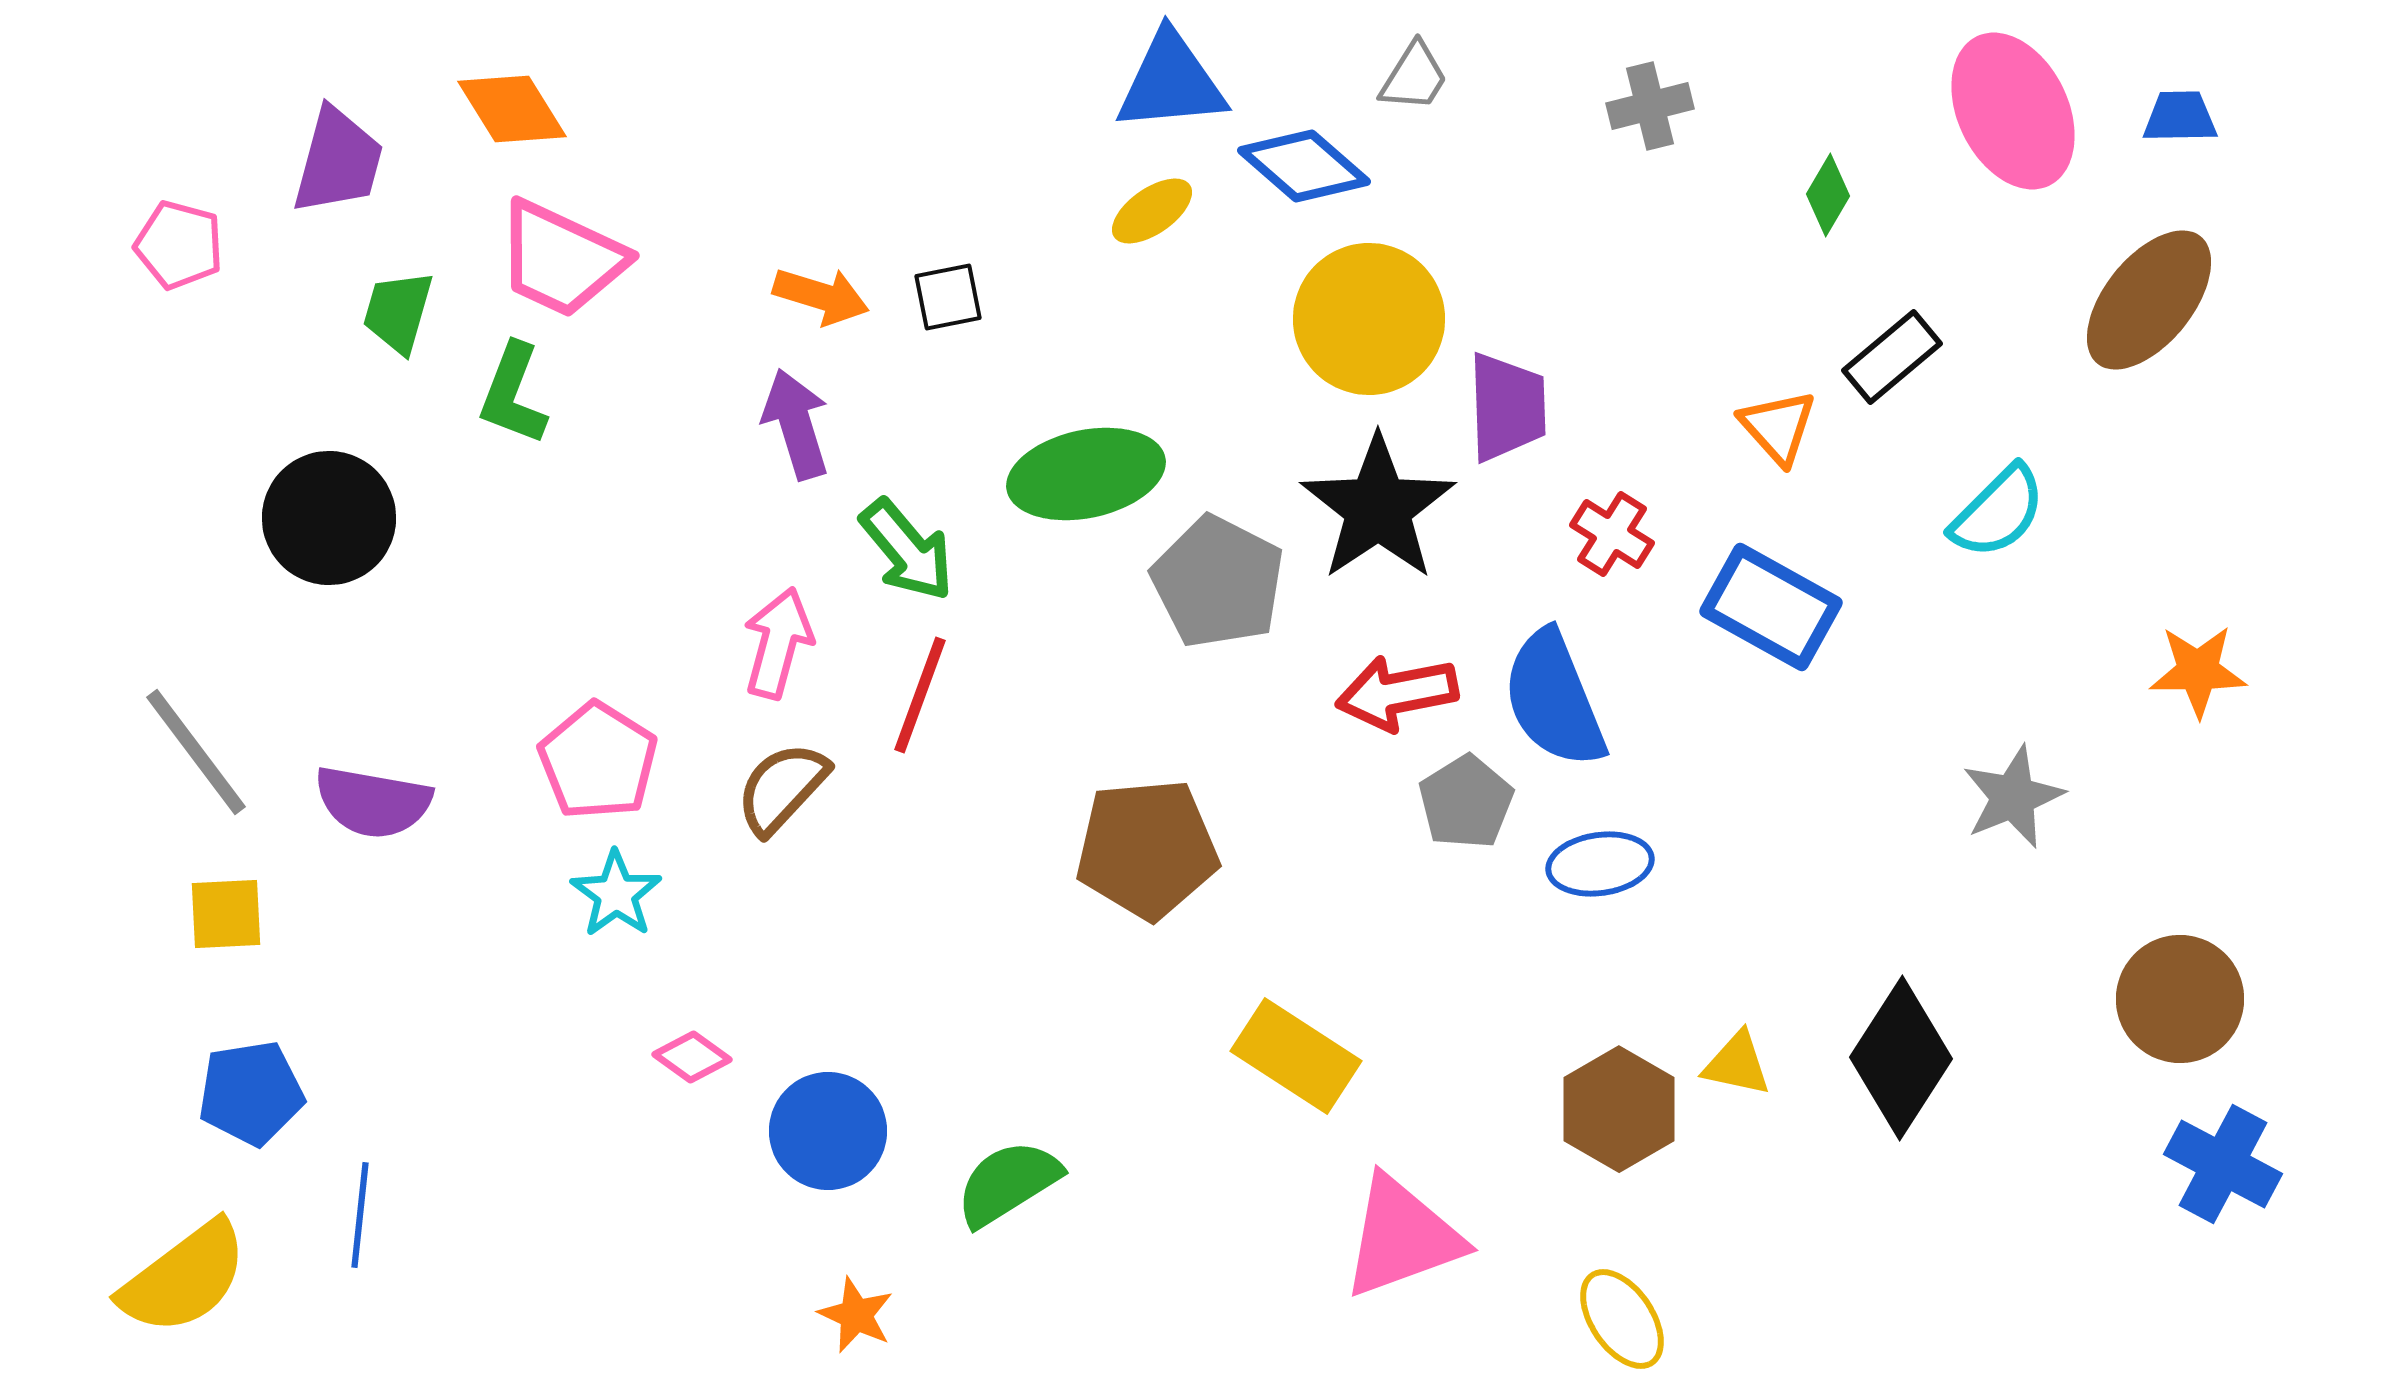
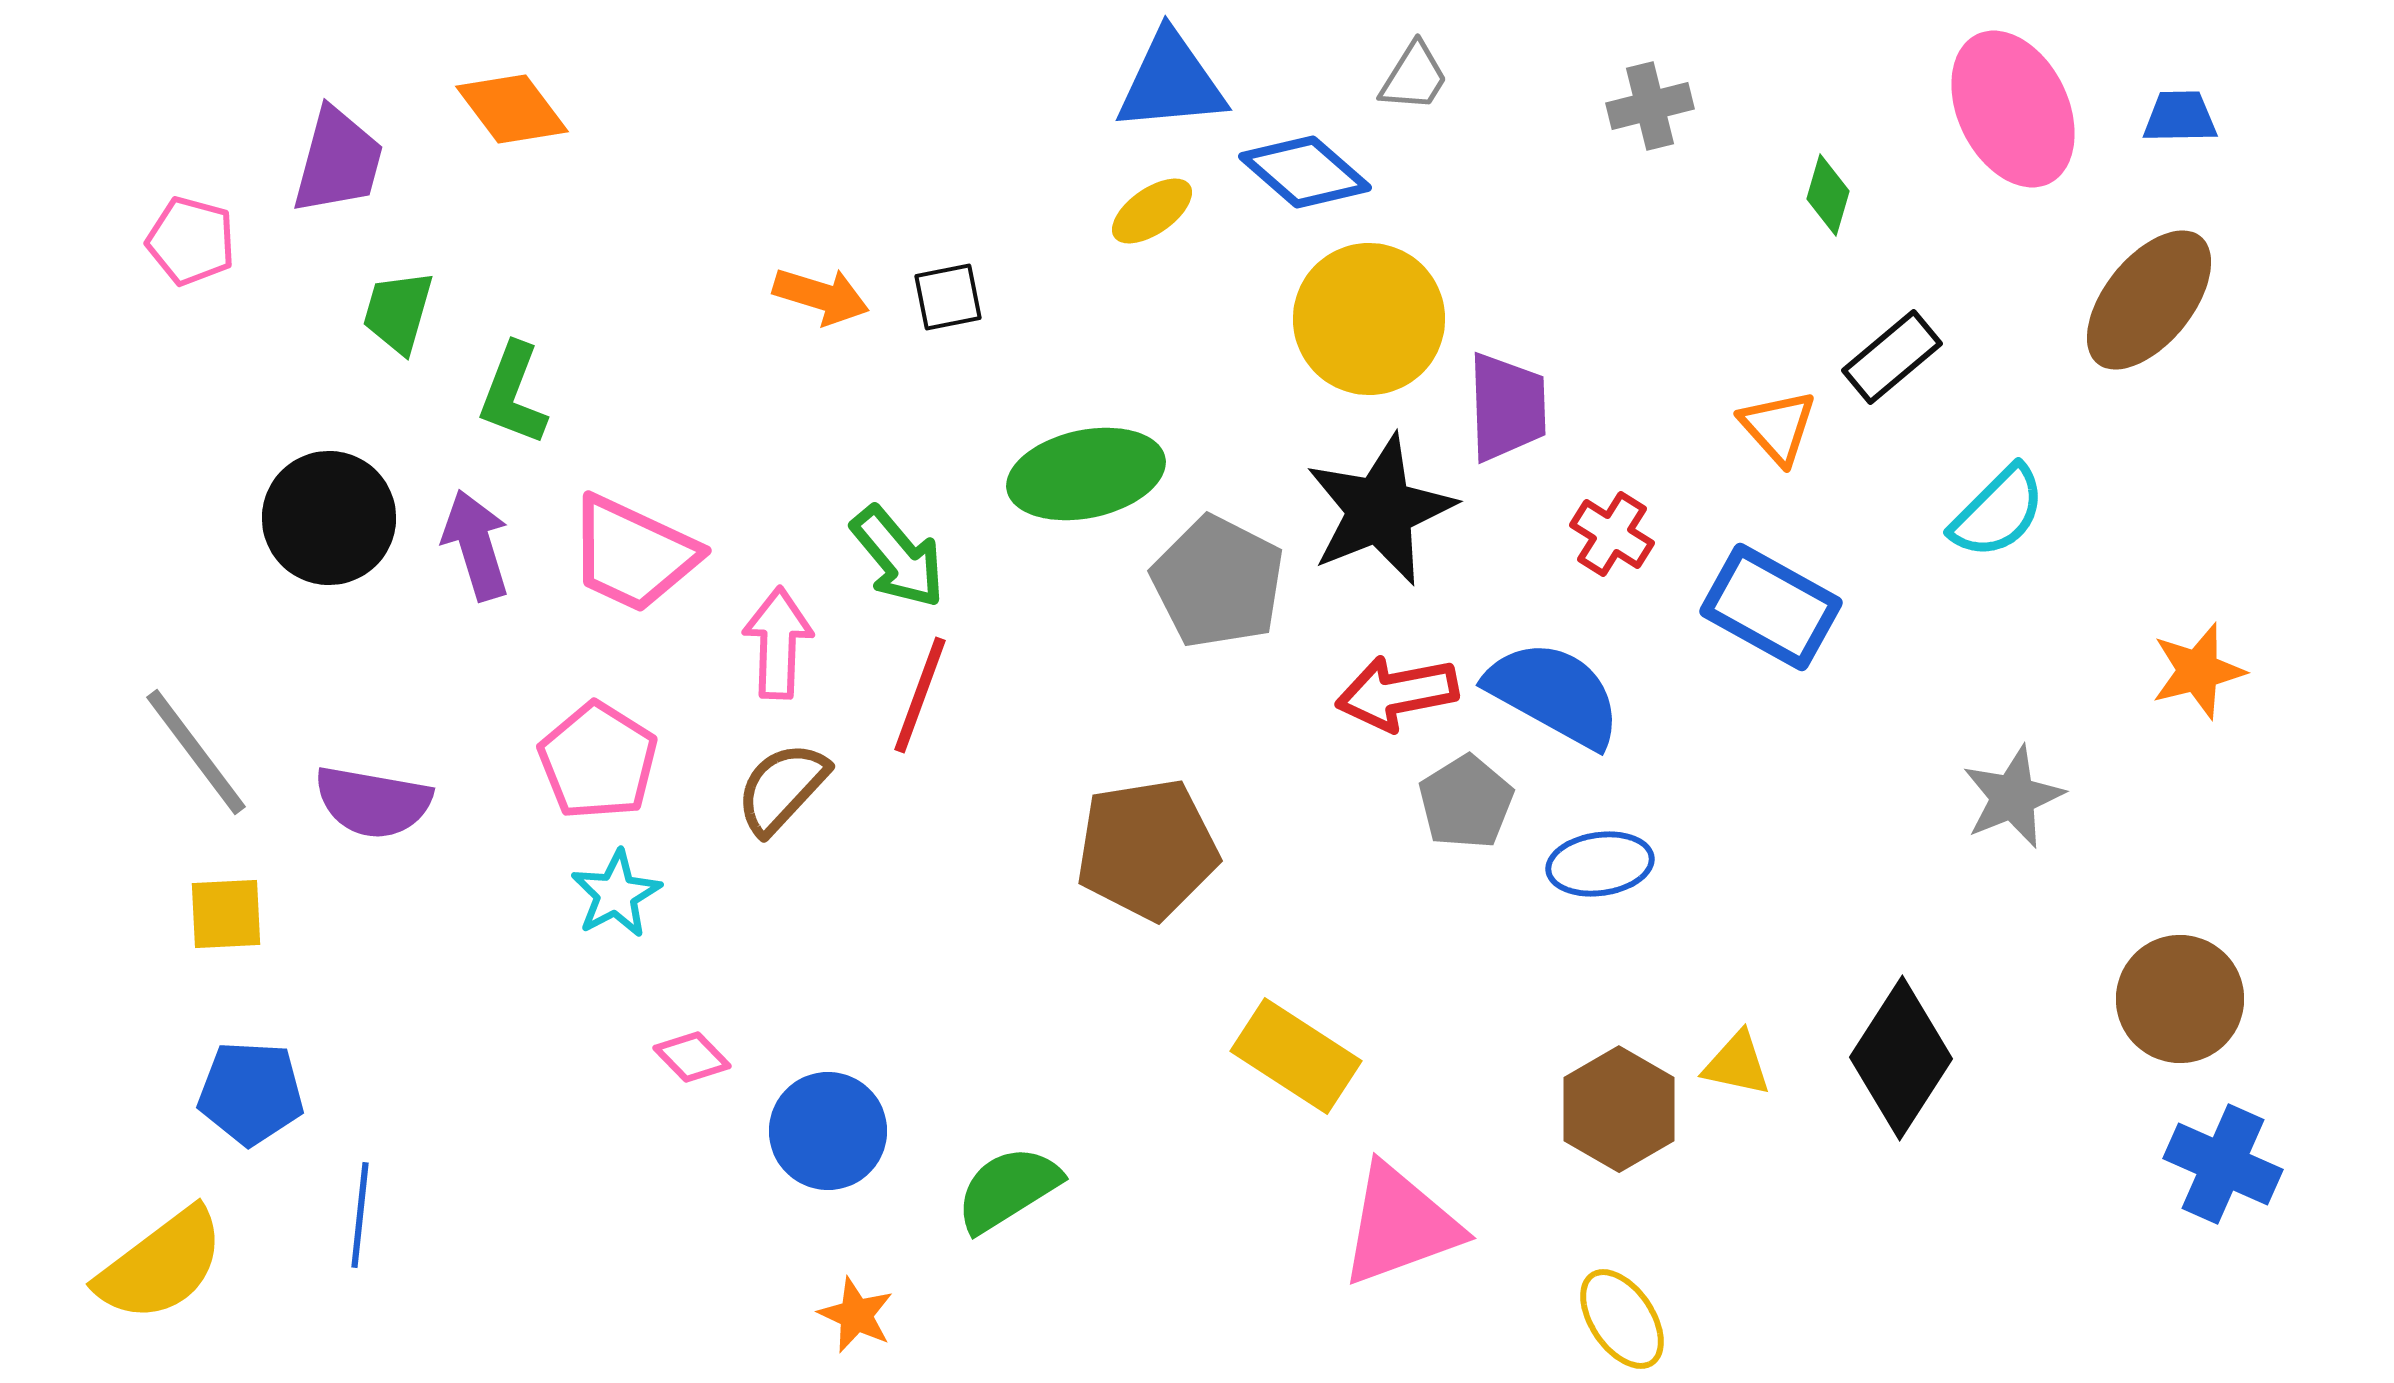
orange diamond at (512, 109): rotated 5 degrees counterclockwise
pink ellipse at (2013, 111): moved 2 px up
blue diamond at (1304, 166): moved 1 px right, 6 px down
green diamond at (1828, 195): rotated 14 degrees counterclockwise
pink pentagon at (179, 245): moved 12 px right, 4 px up
pink trapezoid at (561, 259): moved 72 px right, 295 px down
purple arrow at (796, 424): moved 320 px left, 121 px down
black star at (1378, 508): moved 2 px right, 2 px down; rotated 12 degrees clockwise
green arrow at (907, 550): moved 9 px left, 7 px down
pink arrow at (778, 643): rotated 13 degrees counterclockwise
orange star at (2198, 671): rotated 14 degrees counterclockwise
blue semicircle at (1554, 699): moved 5 px up; rotated 141 degrees clockwise
brown pentagon at (1147, 849): rotated 4 degrees counterclockwise
cyan star at (616, 894): rotated 8 degrees clockwise
pink diamond at (692, 1057): rotated 10 degrees clockwise
blue pentagon at (251, 1093): rotated 12 degrees clockwise
blue cross at (2223, 1164): rotated 4 degrees counterclockwise
green semicircle at (1008, 1183): moved 6 px down
pink triangle at (1402, 1237): moved 2 px left, 12 px up
yellow semicircle at (184, 1278): moved 23 px left, 13 px up
